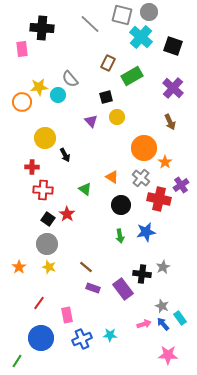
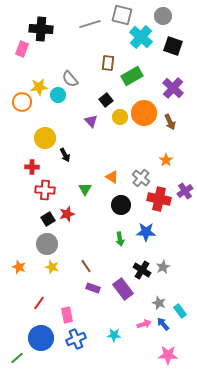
gray circle at (149, 12): moved 14 px right, 4 px down
gray line at (90, 24): rotated 60 degrees counterclockwise
black cross at (42, 28): moved 1 px left, 1 px down
pink rectangle at (22, 49): rotated 28 degrees clockwise
brown rectangle at (108, 63): rotated 21 degrees counterclockwise
black square at (106, 97): moved 3 px down; rotated 24 degrees counterclockwise
yellow circle at (117, 117): moved 3 px right
orange circle at (144, 148): moved 35 px up
orange star at (165, 162): moved 1 px right, 2 px up
purple cross at (181, 185): moved 4 px right, 6 px down
green triangle at (85, 189): rotated 24 degrees clockwise
red cross at (43, 190): moved 2 px right
red star at (67, 214): rotated 21 degrees clockwise
black square at (48, 219): rotated 24 degrees clockwise
blue star at (146, 232): rotated 12 degrees clockwise
green arrow at (120, 236): moved 3 px down
orange star at (19, 267): rotated 16 degrees counterclockwise
yellow star at (49, 267): moved 3 px right
brown line at (86, 267): moved 1 px up; rotated 16 degrees clockwise
black cross at (142, 274): moved 4 px up; rotated 24 degrees clockwise
gray star at (162, 306): moved 3 px left, 3 px up
cyan rectangle at (180, 318): moved 7 px up
cyan star at (110, 335): moved 4 px right
blue cross at (82, 339): moved 6 px left
green line at (17, 361): moved 3 px up; rotated 16 degrees clockwise
